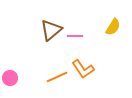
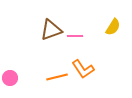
brown triangle: rotated 20 degrees clockwise
orange line: rotated 10 degrees clockwise
